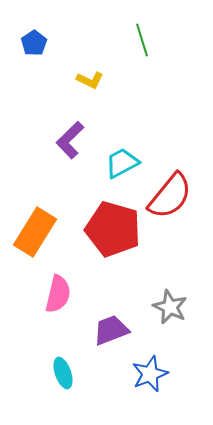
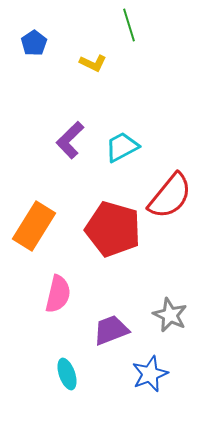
green line: moved 13 px left, 15 px up
yellow L-shape: moved 3 px right, 17 px up
cyan trapezoid: moved 16 px up
orange rectangle: moved 1 px left, 6 px up
gray star: moved 8 px down
cyan ellipse: moved 4 px right, 1 px down
